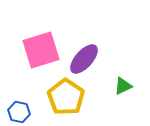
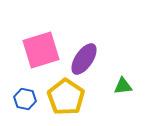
purple ellipse: rotated 8 degrees counterclockwise
green triangle: rotated 18 degrees clockwise
blue hexagon: moved 6 px right, 13 px up
